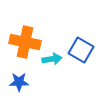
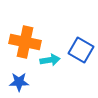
cyan arrow: moved 2 px left, 1 px down
